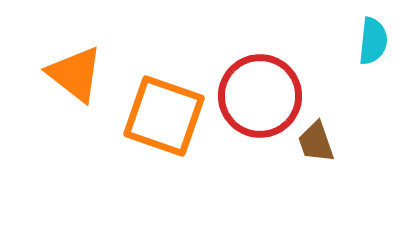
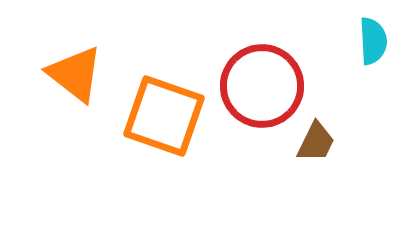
cyan semicircle: rotated 9 degrees counterclockwise
red circle: moved 2 px right, 10 px up
brown trapezoid: rotated 135 degrees counterclockwise
